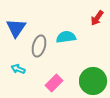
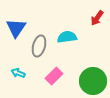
cyan semicircle: moved 1 px right
cyan arrow: moved 4 px down
pink rectangle: moved 7 px up
